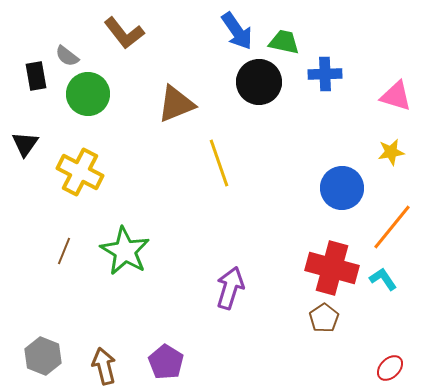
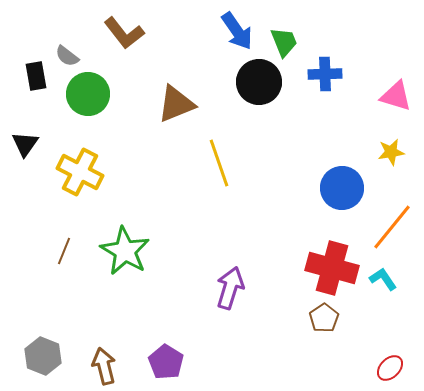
green trapezoid: rotated 56 degrees clockwise
